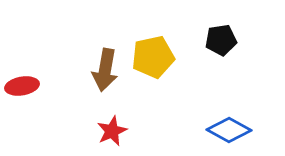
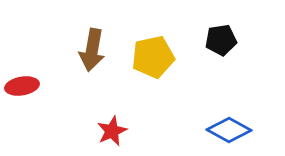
brown arrow: moved 13 px left, 20 px up
